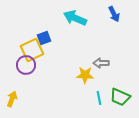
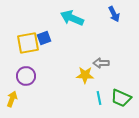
cyan arrow: moved 3 px left
yellow square: moved 4 px left, 7 px up; rotated 15 degrees clockwise
purple circle: moved 11 px down
green trapezoid: moved 1 px right, 1 px down
